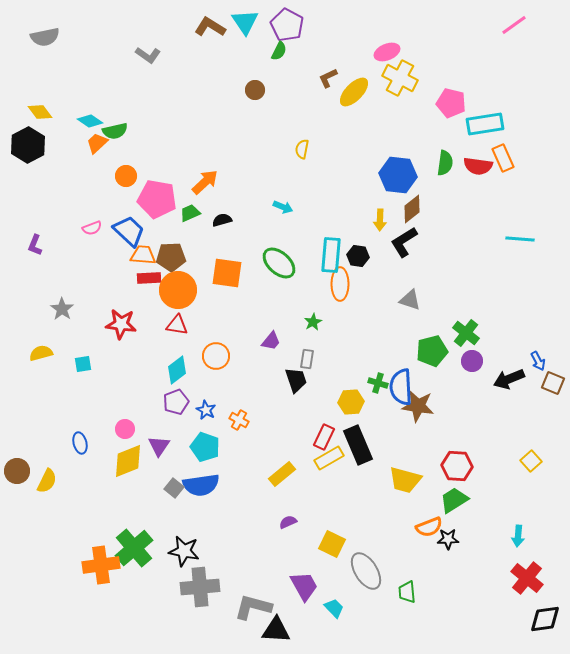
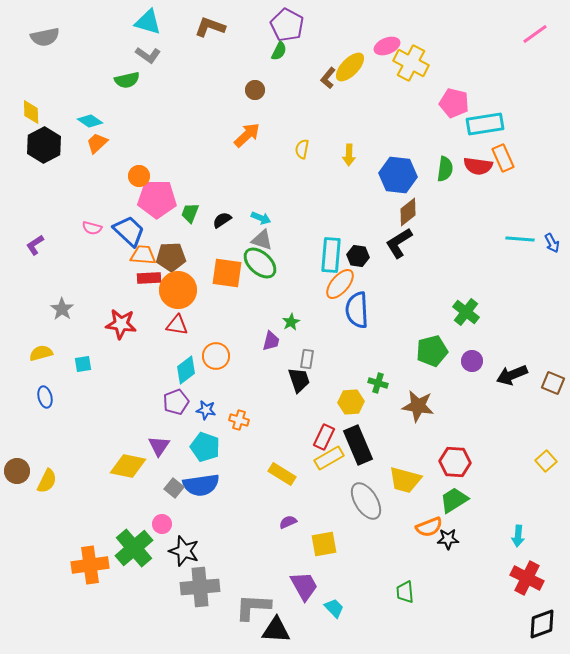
cyan triangle at (245, 22): moved 97 px left; rotated 40 degrees counterclockwise
pink line at (514, 25): moved 21 px right, 9 px down
brown L-shape at (210, 27): rotated 12 degrees counterclockwise
pink ellipse at (387, 52): moved 6 px up
brown L-shape at (328, 78): rotated 25 degrees counterclockwise
yellow cross at (400, 78): moved 11 px right, 15 px up
yellow ellipse at (354, 92): moved 4 px left, 25 px up
pink pentagon at (451, 103): moved 3 px right
yellow diamond at (40, 112): moved 9 px left; rotated 35 degrees clockwise
green semicircle at (115, 131): moved 12 px right, 51 px up
black hexagon at (28, 145): moved 16 px right
green semicircle at (445, 163): moved 6 px down
orange circle at (126, 176): moved 13 px right
orange arrow at (205, 182): moved 42 px right, 47 px up
pink pentagon at (157, 199): rotated 9 degrees counterclockwise
cyan arrow at (283, 207): moved 22 px left, 11 px down
brown diamond at (412, 209): moved 4 px left, 3 px down
green trapezoid at (190, 213): rotated 45 degrees counterclockwise
black semicircle at (222, 220): rotated 18 degrees counterclockwise
yellow arrow at (380, 220): moved 31 px left, 65 px up
pink semicircle at (92, 228): rotated 36 degrees clockwise
black L-shape at (404, 242): moved 5 px left, 1 px down
purple L-shape at (35, 245): rotated 35 degrees clockwise
green ellipse at (279, 263): moved 19 px left
orange ellipse at (340, 284): rotated 40 degrees clockwise
gray triangle at (410, 300): moved 148 px left, 60 px up
green star at (313, 322): moved 22 px left
green cross at (466, 333): moved 21 px up
purple trapezoid at (271, 341): rotated 25 degrees counterclockwise
blue arrow at (538, 361): moved 14 px right, 118 px up
cyan diamond at (177, 370): moved 9 px right
black arrow at (509, 379): moved 3 px right, 4 px up
black trapezoid at (296, 380): moved 3 px right
blue semicircle at (401, 387): moved 44 px left, 77 px up
blue star at (206, 410): rotated 18 degrees counterclockwise
orange cross at (239, 420): rotated 12 degrees counterclockwise
pink circle at (125, 429): moved 37 px right, 95 px down
blue ellipse at (80, 443): moved 35 px left, 46 px up
yellow diamond at (128, 461): moved 5 px down; rotated 33 degrees clockwise
yellow square at (531, 461): moved 15 px right
red hexagon at (457, 466): moved 2 px left, 4 px up
yellow rectangle at (282, 474): rotated 72 degrees clockwise
yellow square at (332, 544): moved 8 px left; rotated 36 degrees counterclockwise
black star at (184, 551): rotated 8 degrees clockwise
orange cross at (101, 565): moved 11 px left
gray ellipse at (366, 571): moved 70 px up
red cross at (527, 578): rotated 12 degrees counterclockwise
green trapezoid at (407, 592): moved 2 px left
gray L-shape at (253, 607): rotated 12 degrees counterclockwise
black diamond at (545, 619): moved 3 px left, 5 px down; rotated 12 degrees counterclockwise
